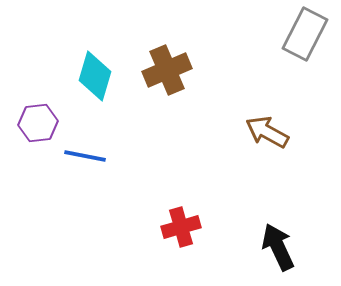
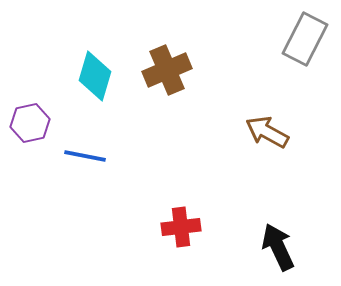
gray rectangle: moved 5 px down
purple hexagon: moved 8 px left; rotated 6 degrees counterclockwise
red cross: rotated 9 degrees clockwise
